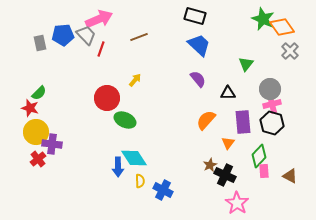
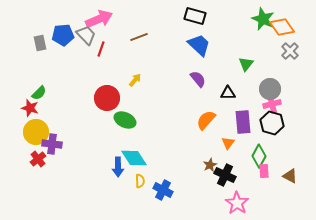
green diamond: rotated 15 degrees counterclockwise
